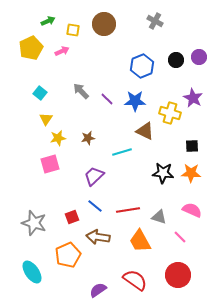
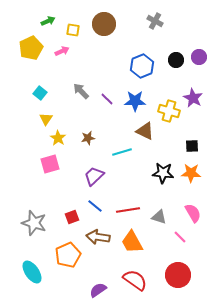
yellow cross: moved 1 px left, 2 px up
yellow star: rotated 28 degrees counterclockwise
pink semicircle: moved 1 px right, 3 px down; rotated 36 degrees clockwise
orange trapezoid: moved 8 px left, 1 px down
